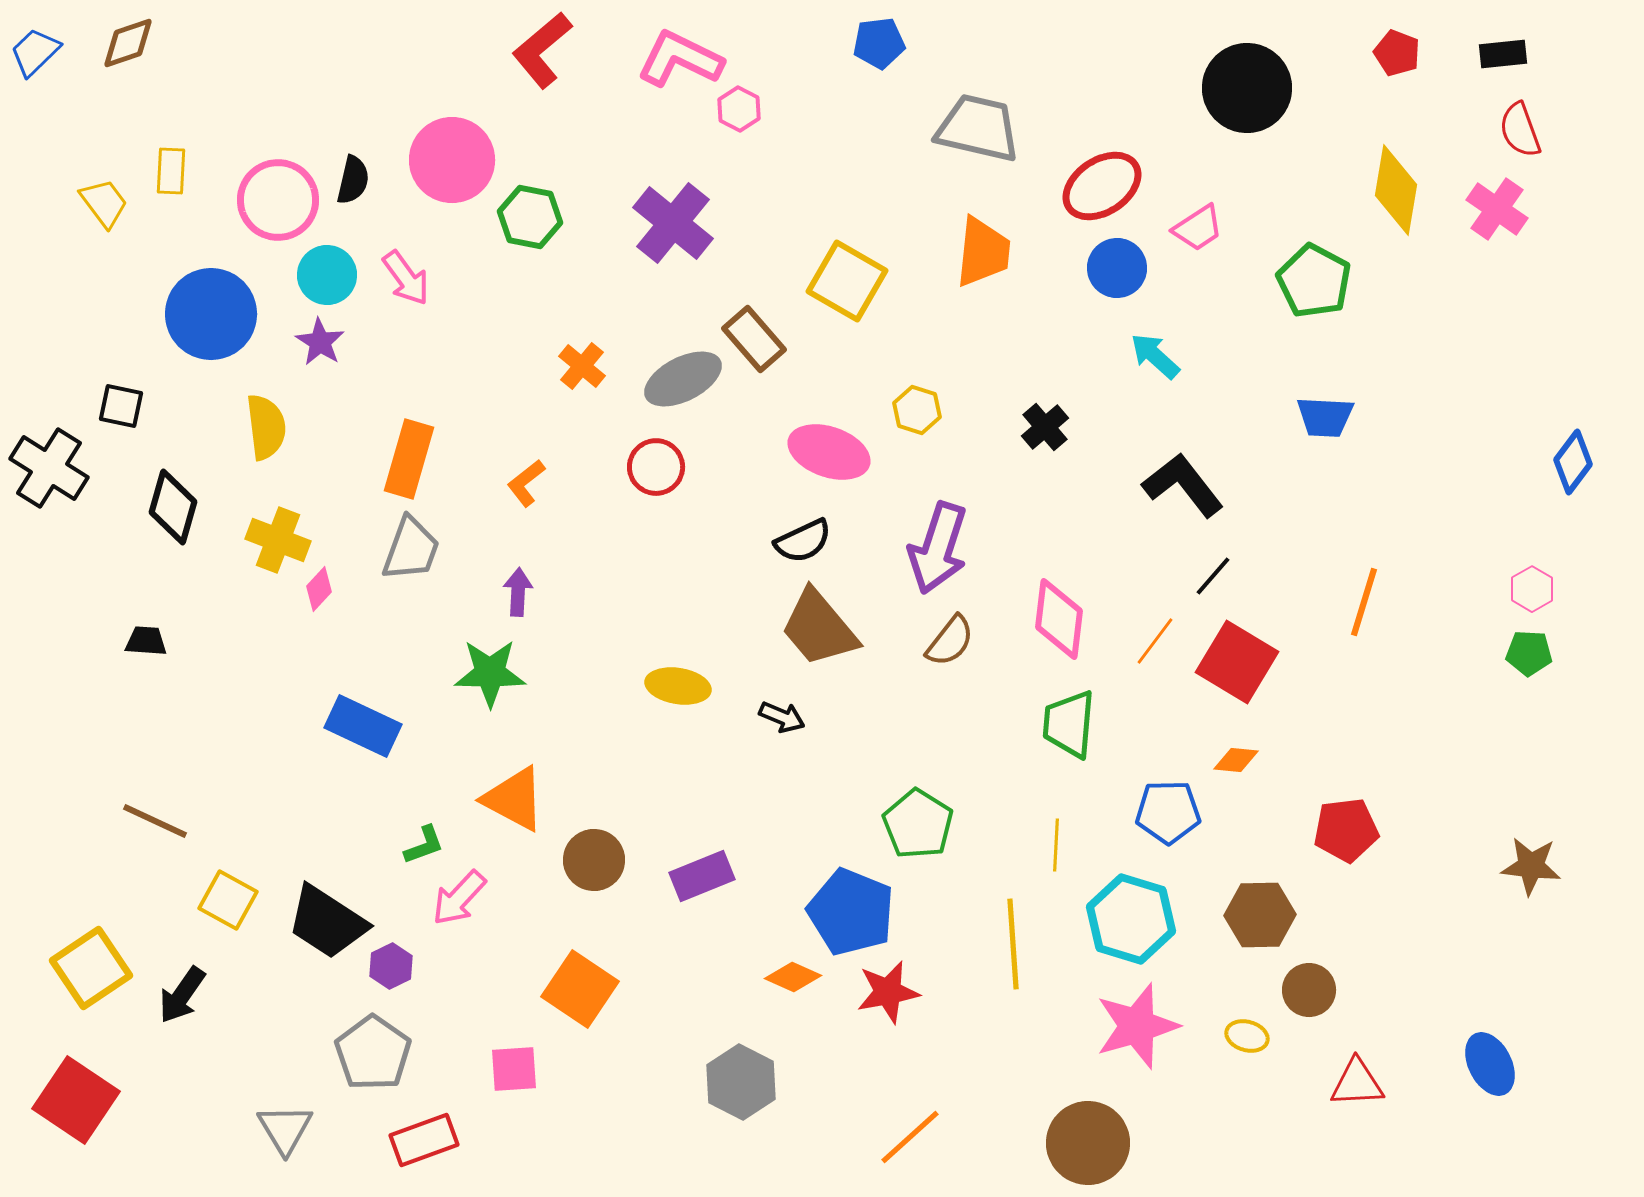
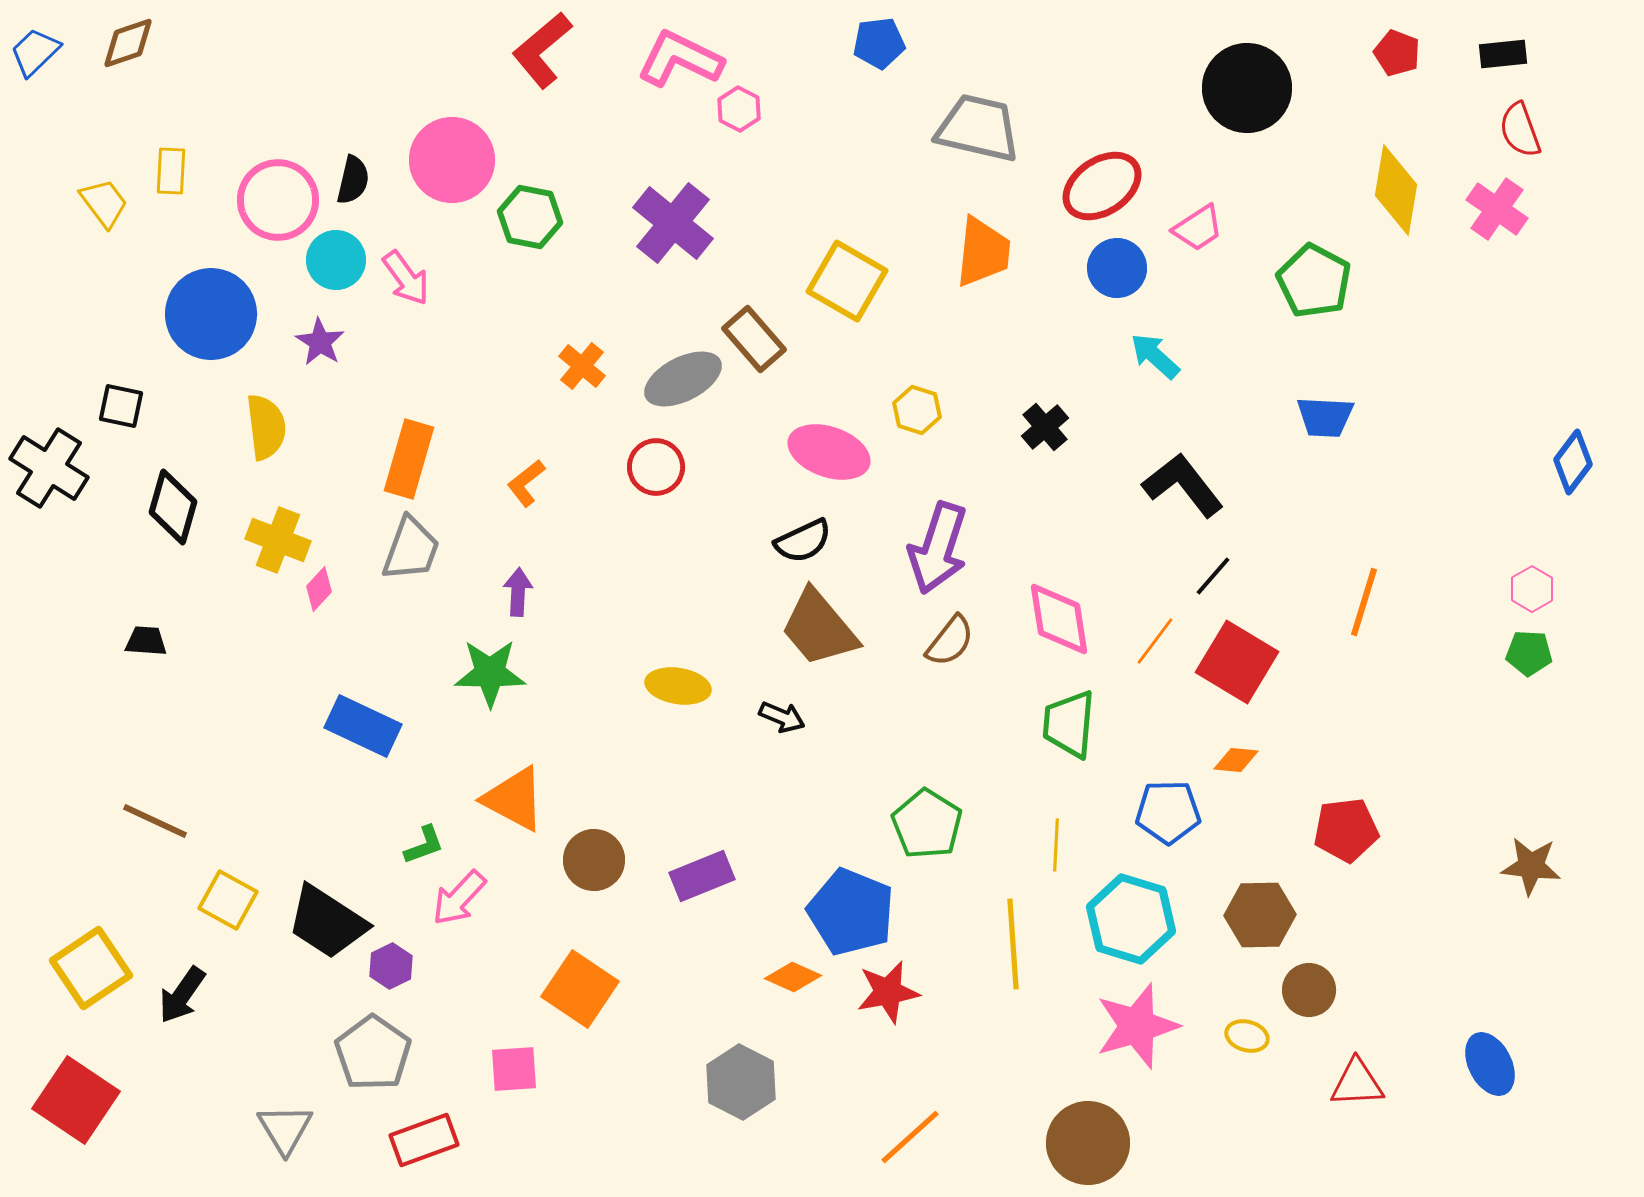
cyan circle at (327, 275): moved 9 px right, 15 px up
pink diamond at (1059, 619): rotated 16 degrees counterclockwise
green pentagon at (918, 824): moved 9 px right
